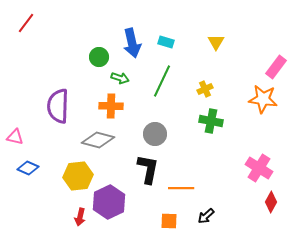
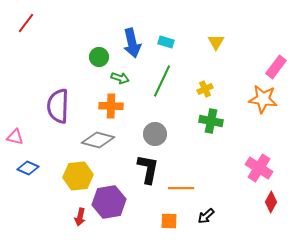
purple hexagon: rotated 16 degrees clockwise
